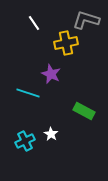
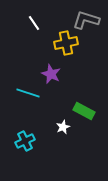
white star: moved 12 px right, 7 px up; rotated 16 degrees clockwise
